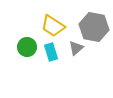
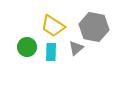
cyan rectangle: rotated 18 degrees clockwise
